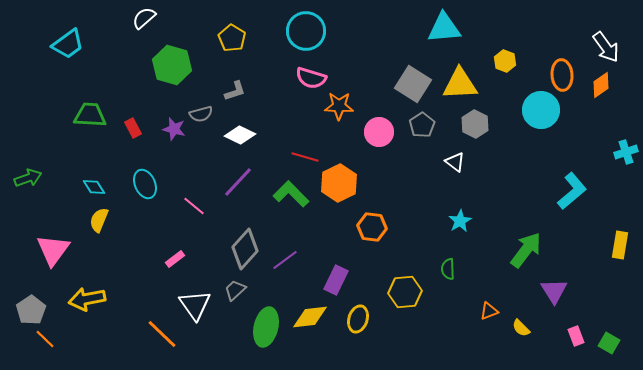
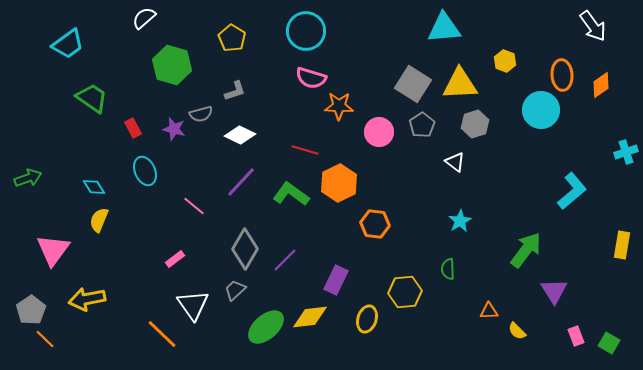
white arrow at (606, 47): moved 13 px left, 21 px up
green trapezoid at (90, 115): moved 2 px right, 17 px up; rotated 32 degrees clockwise
gray hexagon at (475, 124): rotated 16 degrees clockwise
red line at (305, 157): moved 7 px up
purple line at (238, 182): moved 3 px right
cyan ellipse at (145, 184): moved 13 px up
green L-shape at (291, 194): rotated 9 degrees counterclockwise
orange hexagon at (372, 227): moved 3 px right, 3 px up
yellow rectangle at (620, 245): moved 2 px right
gray diamond at (245, 249): rotated 12 degrees counterclockwise
purple line at (285, 260): rotated 8 degrees counterclockwise
white triangle at (195, 305): moved 2 px left
orange triangle at (489, 311): rotated 18 degrees clockwise
yellow ellipse at (358, 319): moved 9 px right
green ellipse at (266, 327): rotated 36 degrees clockwise
yellow semicircle at (521, 328): moved 4 px left, 3 px down
